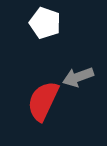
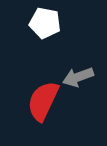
white pentagon: rotated 8 degrees counterclockwise
